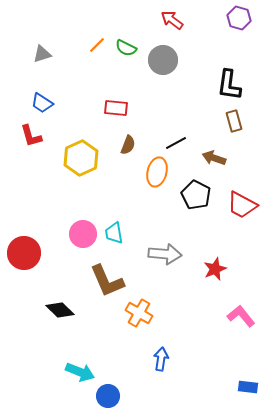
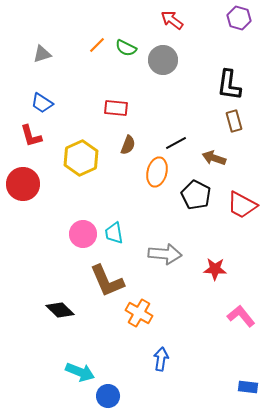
red circle: moved 1 px left, 69 px up
red star: rotated 25 degrees clockwise
